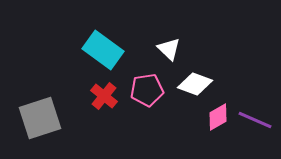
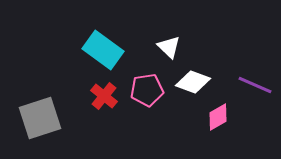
white triangle: moved 2 px up
white diamond: moved 2 px left, 2 px up
purple line: moved 35 px up
